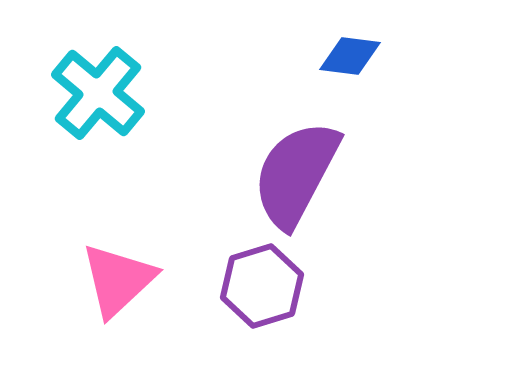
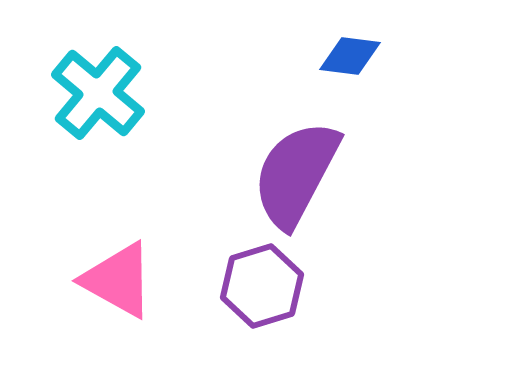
pink triangle: rotated 48 degrees counterclockwise
